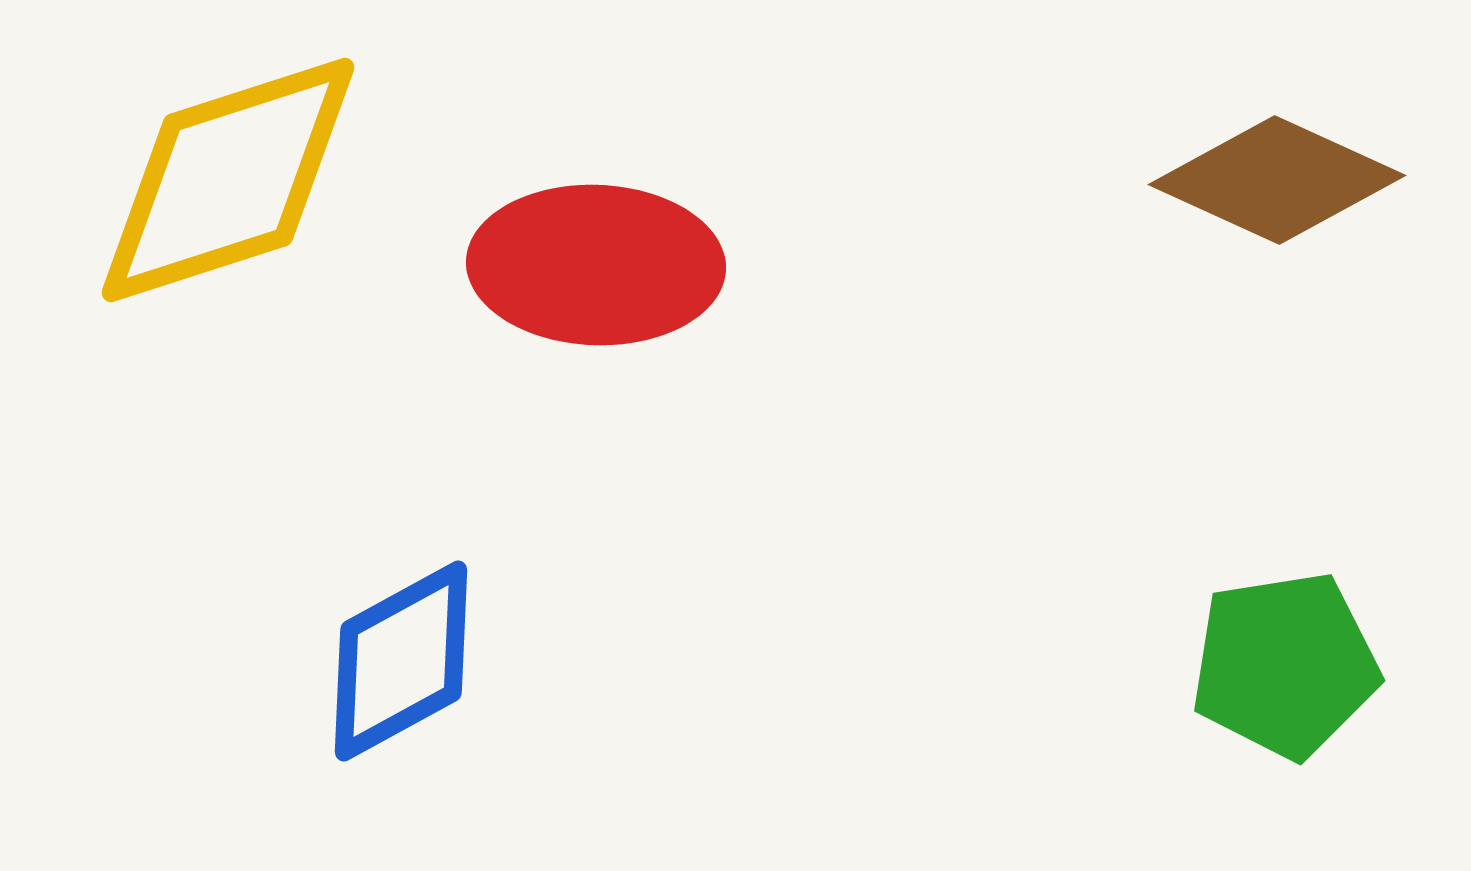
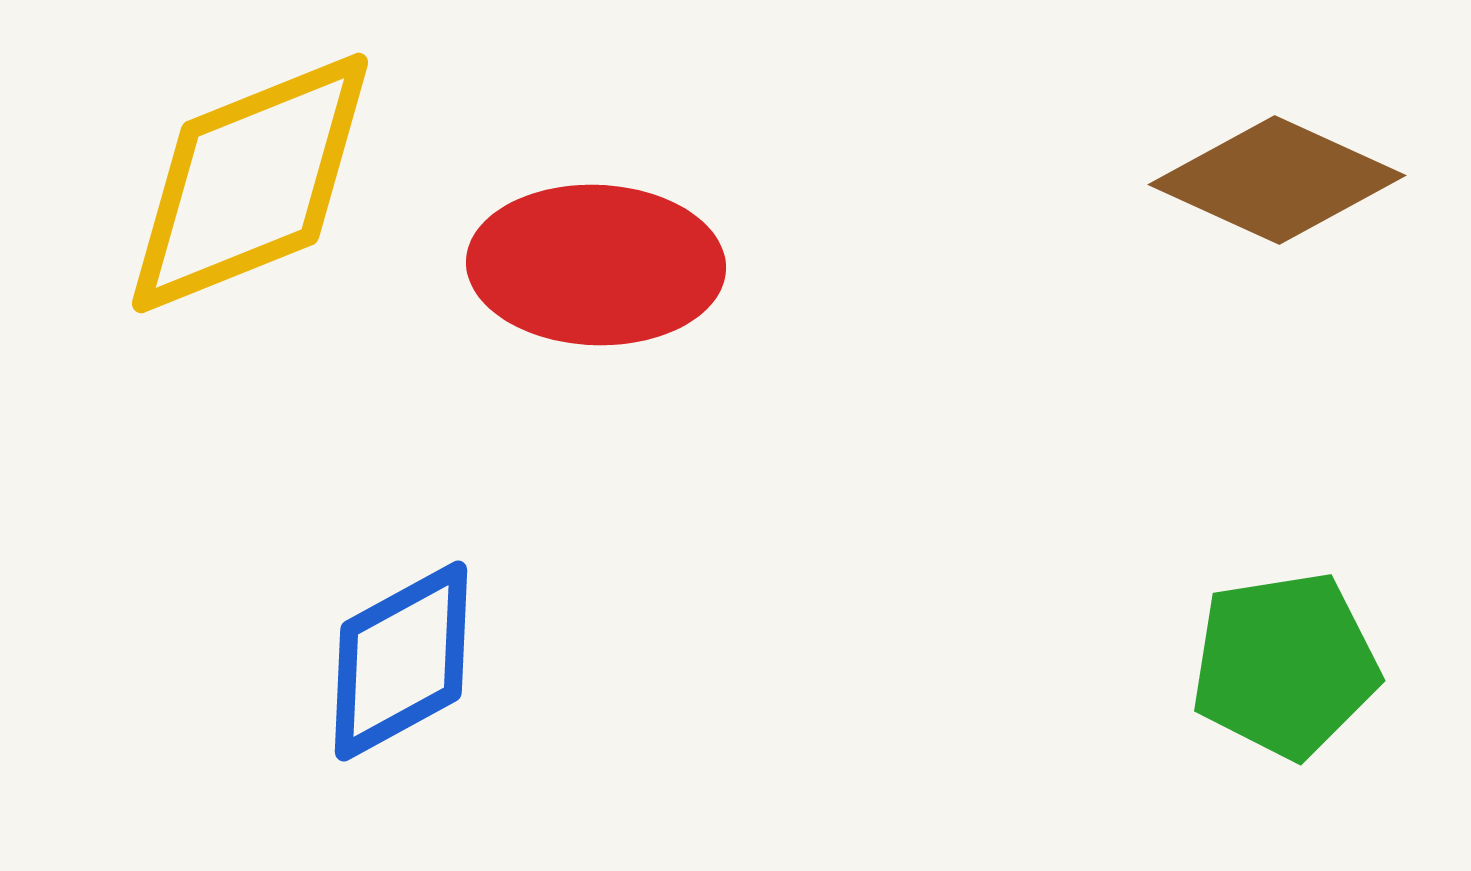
yellow diamond: moved 22 px right, 3 px down; rotated 4 degrees counterclockwise
